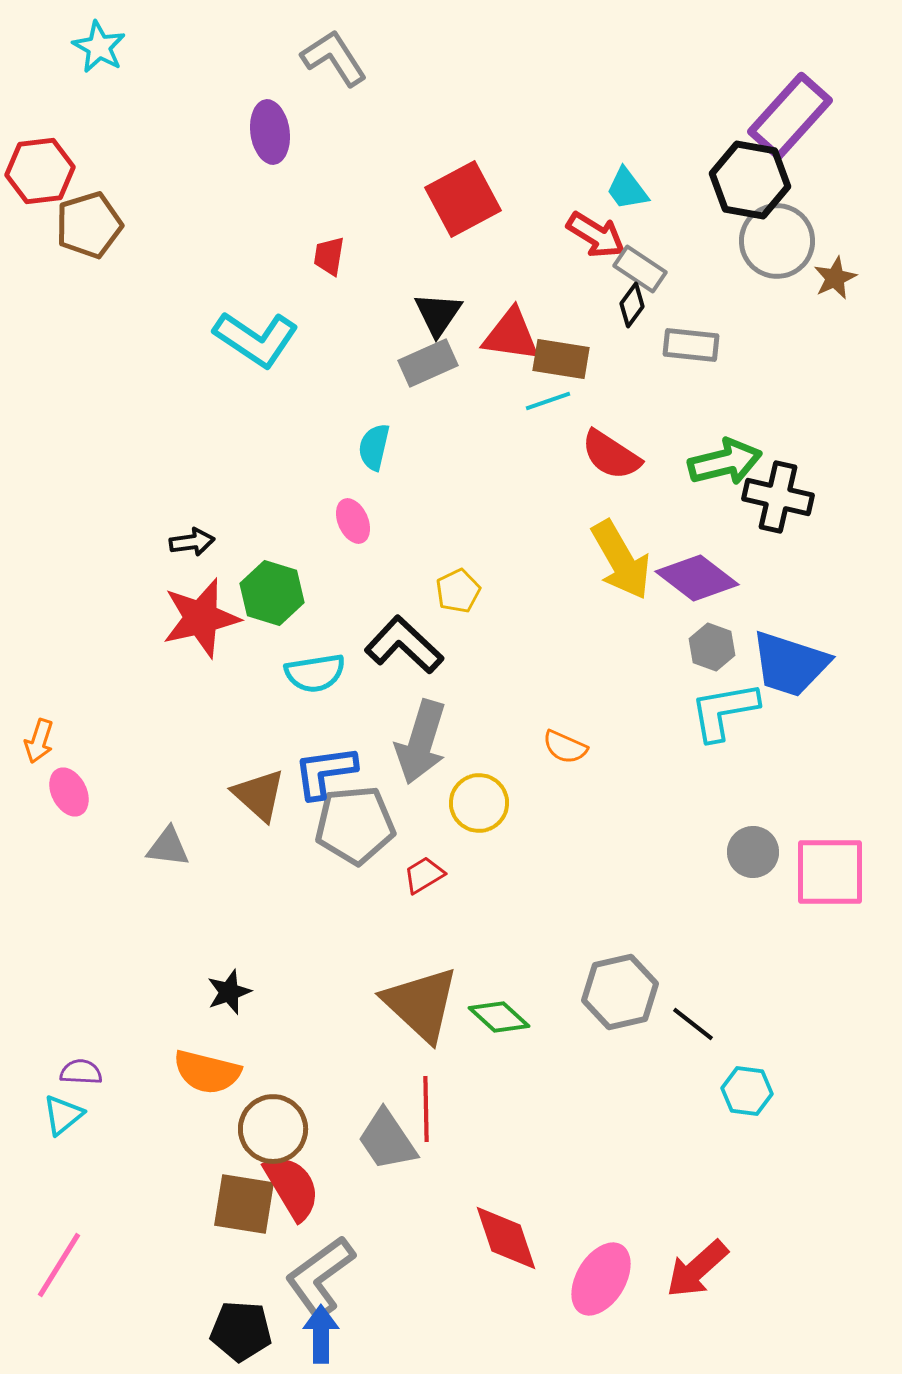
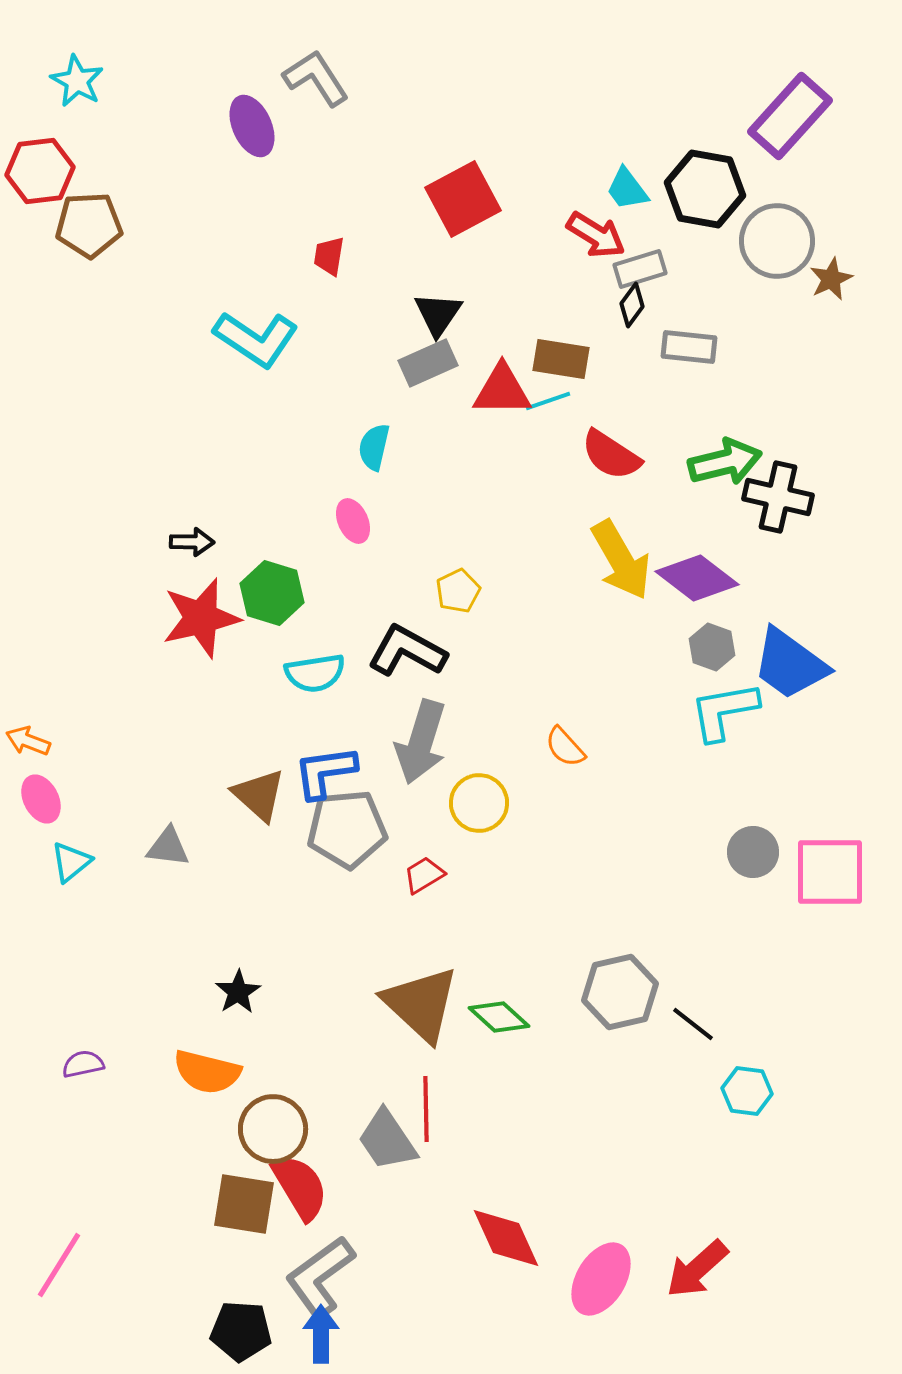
cyan star at (99, 47): moved 22 px left, 34 px down
gray L-shape at (334, 58): moved 18 px left, 20 px down
purple ellipse at (270, 132): moved 18 px left, 6 px up; rotated 16 degrees counterclockwise
black hexagon at (750, 180): moved 45 px left, 9 px down
brown pentagon at (89, 225): rotated 14 degrees clockwise
gray rectangle at (640, 269): rotated 51 degrees counterclockwise
brown star at (835, 278): moved 4 px left, 1 px down
red triangle at (511, 335): moved 9 px left, 55 px down; rotated 8 degrees counterclockwise
gray rectangle at (691, 345): moved 2 px left, 2 px down
black arrow at (192, 542): rotated 9 degrees clockwise
black L-shape at (404, 645): moved 3 px right, 6 px down; rotated 14 degrees counterclockwise
blue trapezoid at (790, 664): rotated 18 degrees clockwise
orange arrow at (39, 741): moved 11 px left; rotated 93 degrees clockwise
orange semicircle at (565, 747): rotated 24 degrees clockwise
pink ellipse at (69, 792): moved 28 px left, 7 px down
gray pentagon at (355, 825): moved 8 px left, 4 px down
black star at (229, 992): moved 9 px right; rotated 12 degrees counterclockwise
purple semicircle at (81, 1072): moved 2 px right, 8 px up; rotated 15 degrees counterclockwise
cyan triangle at (63, 1115): moved 8 px right, 253 px up
red semicircle at (292, 1187): moved 8 px right
red diamond at (506, 1238): rotated 6 degrees counterclockwise
